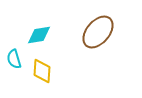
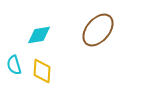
brown ellipse: moved 2 px up
cyan semicircle: moved 6 px down
